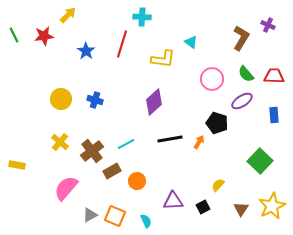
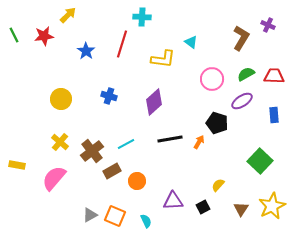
green semicircle: rotated 102 degrees clockwise
blue cross: moved 14 px right, 4 px up
pink semicircle: moved 12 px left, 10 px up
